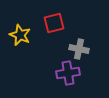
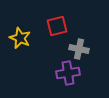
red square: moved 3 px right, 3 px down
yellow star: moved 3 px down
